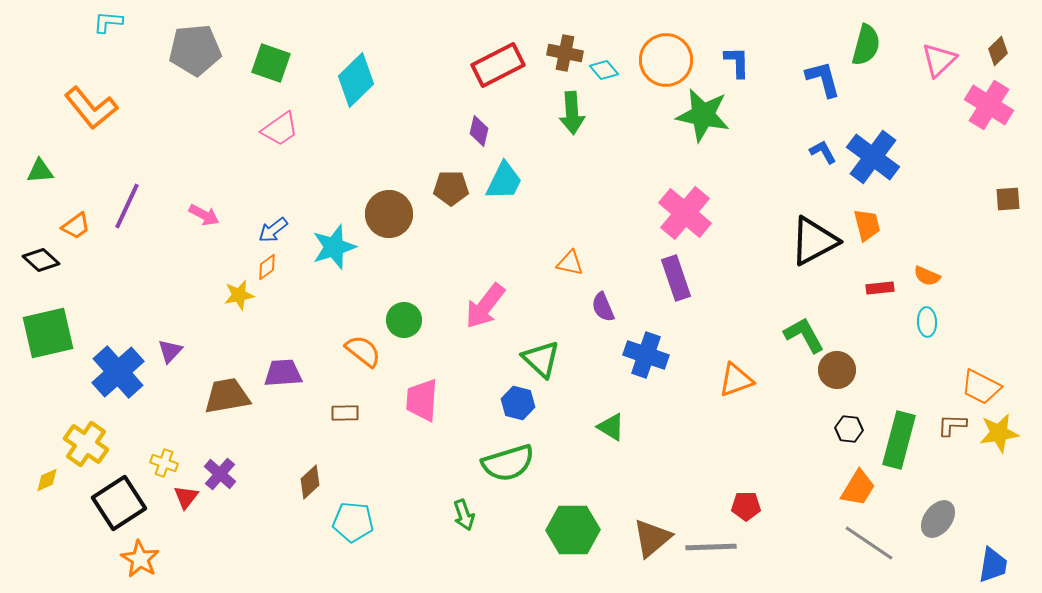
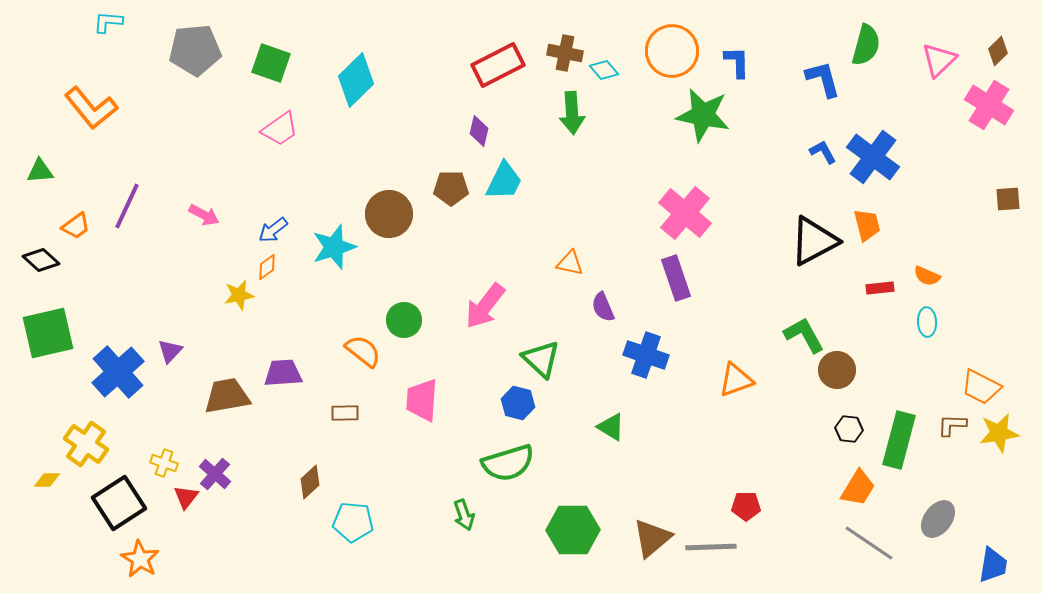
orange circle at (666, 60): moved 6 px right, 9 px up
purple cross at (220, 474): moved 5 px left
yellow diamond at (47, 480): rotated 24 degrees clockwise
